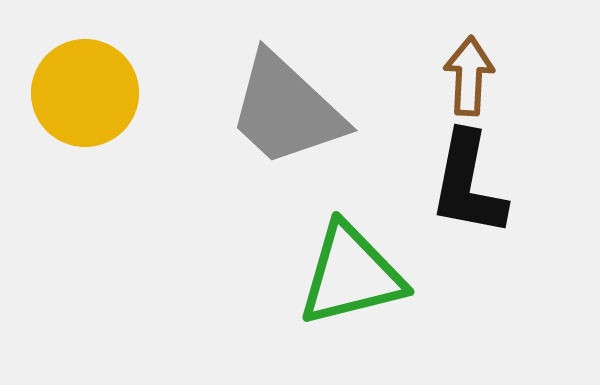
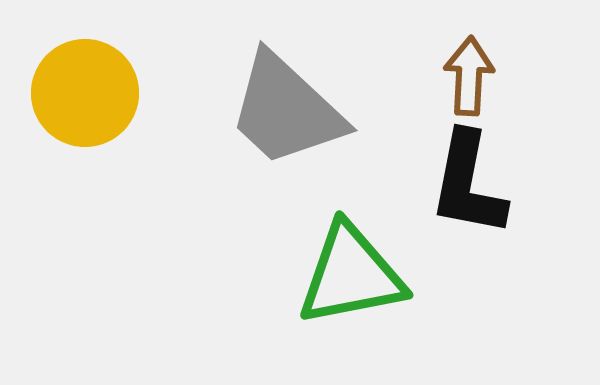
green triangle: rotated 3 degrees clockwise
